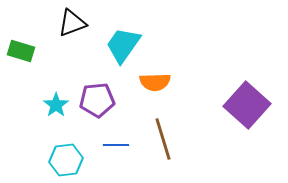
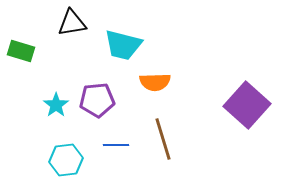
black triangle: rotated 12 degrees clockwise
cyan trapezoid: rotated 111 degrees counterclockwise
